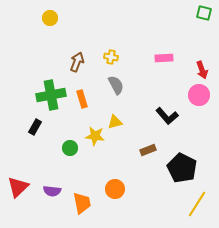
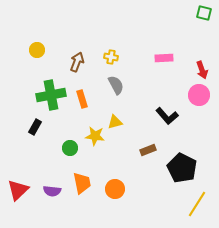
yellow circle: moved 13 px left, 32 px down
red triangle: moved 3 px down
orange trapezoid: moved 20 px up
